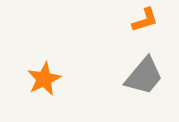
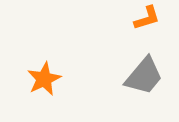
orange L-shape: moved 2 px right, 2 px up
